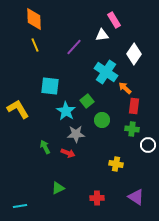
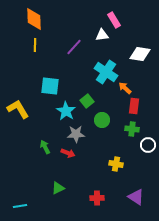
yellow line: rotated 24 degrees clockwise
white diamond: moved 6 px right; rotated 65 degrees clockwise
